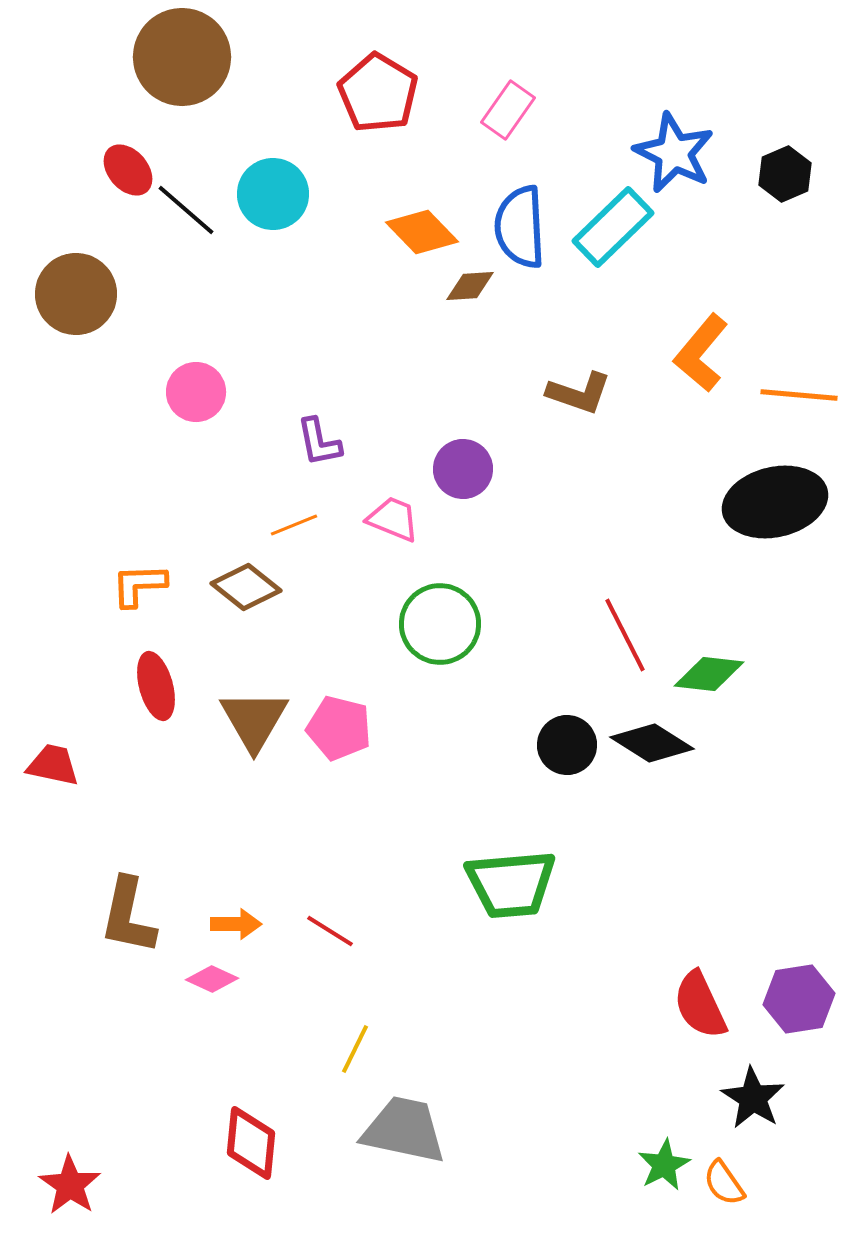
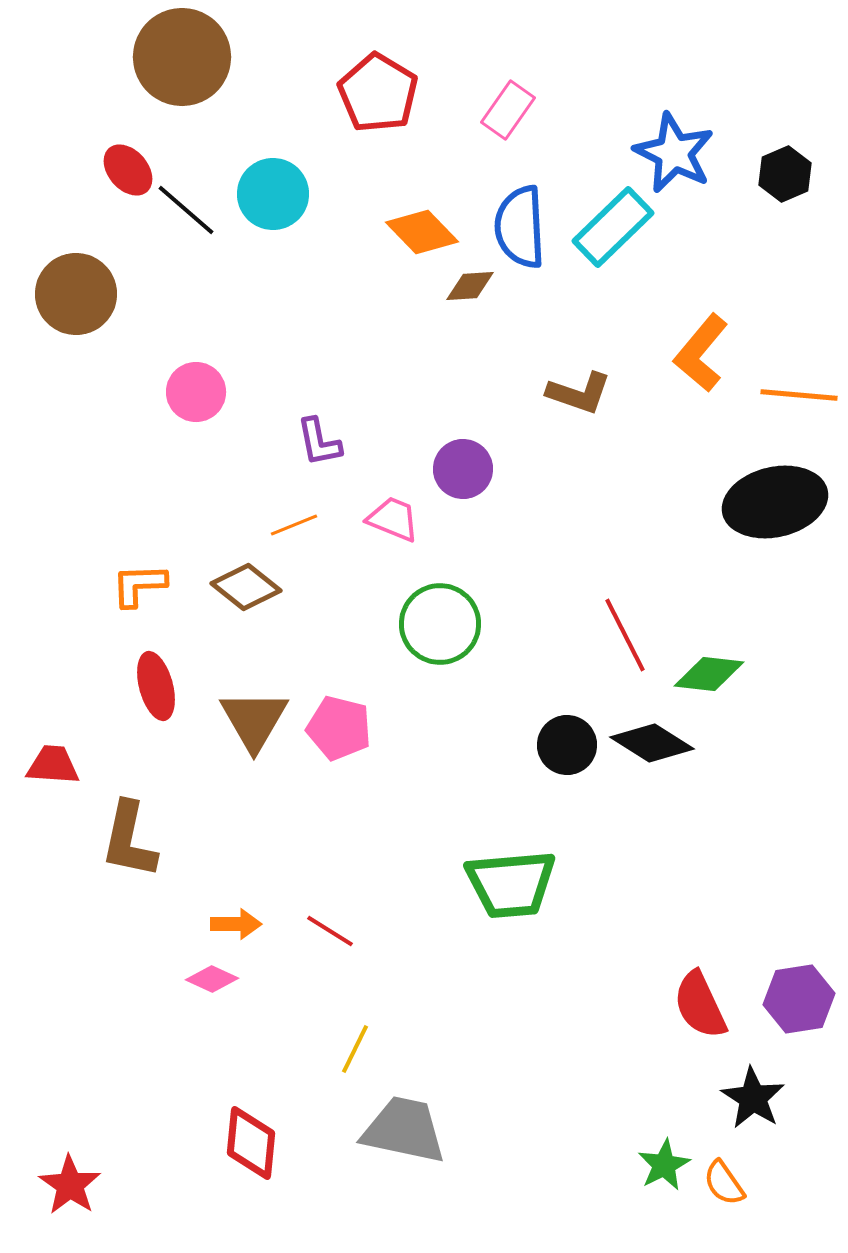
red trapezoid at (53, 765): rotated 8 degrees counterclockwise
brown L-shape at (128, 916): moved 1 px right, 76 px up
